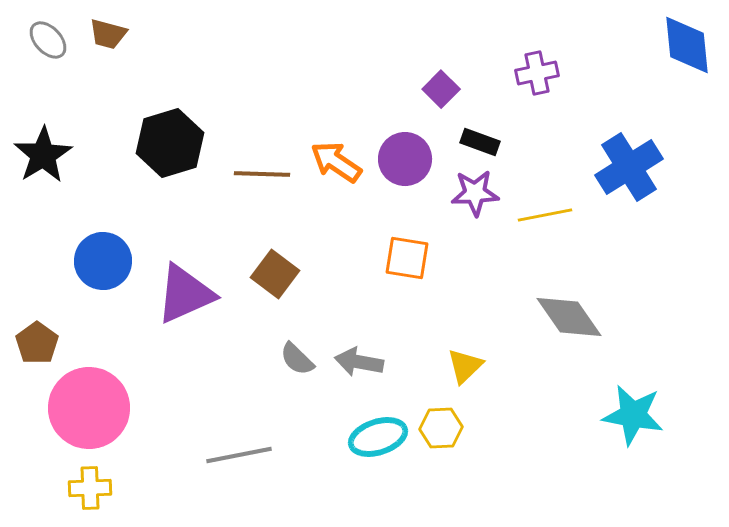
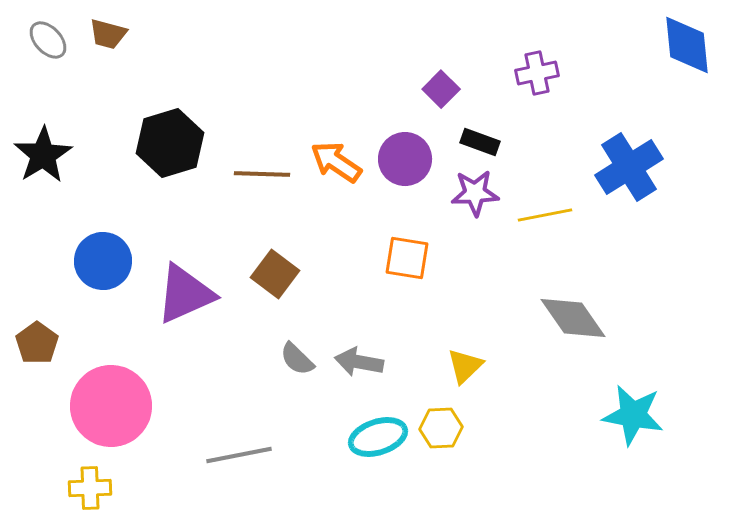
gray diamond: moved 4 px right, 1 px down
pink circle: moved 22 px right, 2 px up
